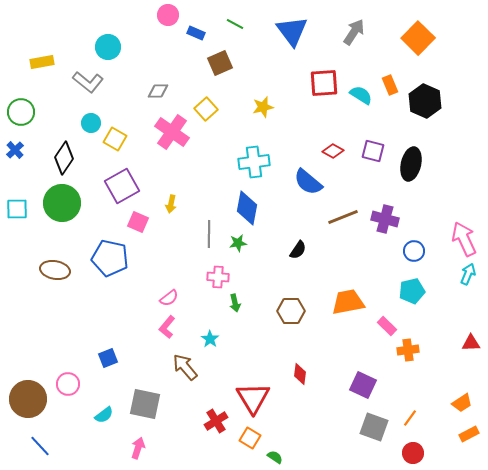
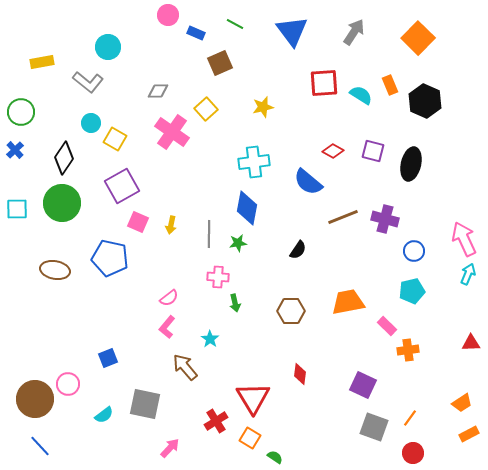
yellow arrow at (171, 204): moved 21 px down
brown circle at (28, 399): moved 7 px right
pink arrow at (138, 448): moved 32 px right; rotated 25 degrees clockwise
